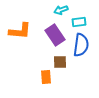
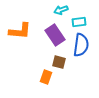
brown square: moved 1 px left; rotated 16 degrees clockwise
orange rectangle: rotated 24 degrees clockwise
